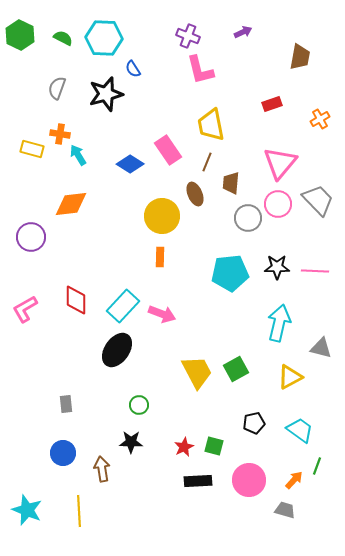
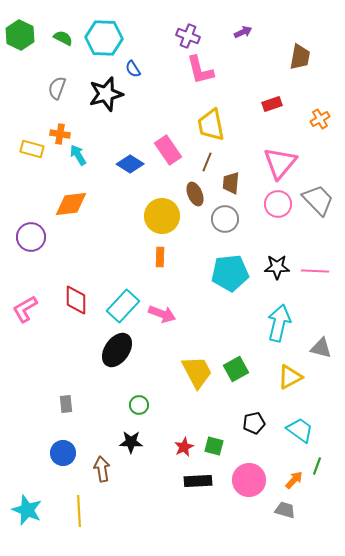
gray circle at (248, 218): moved 23 px left, 1 px down
